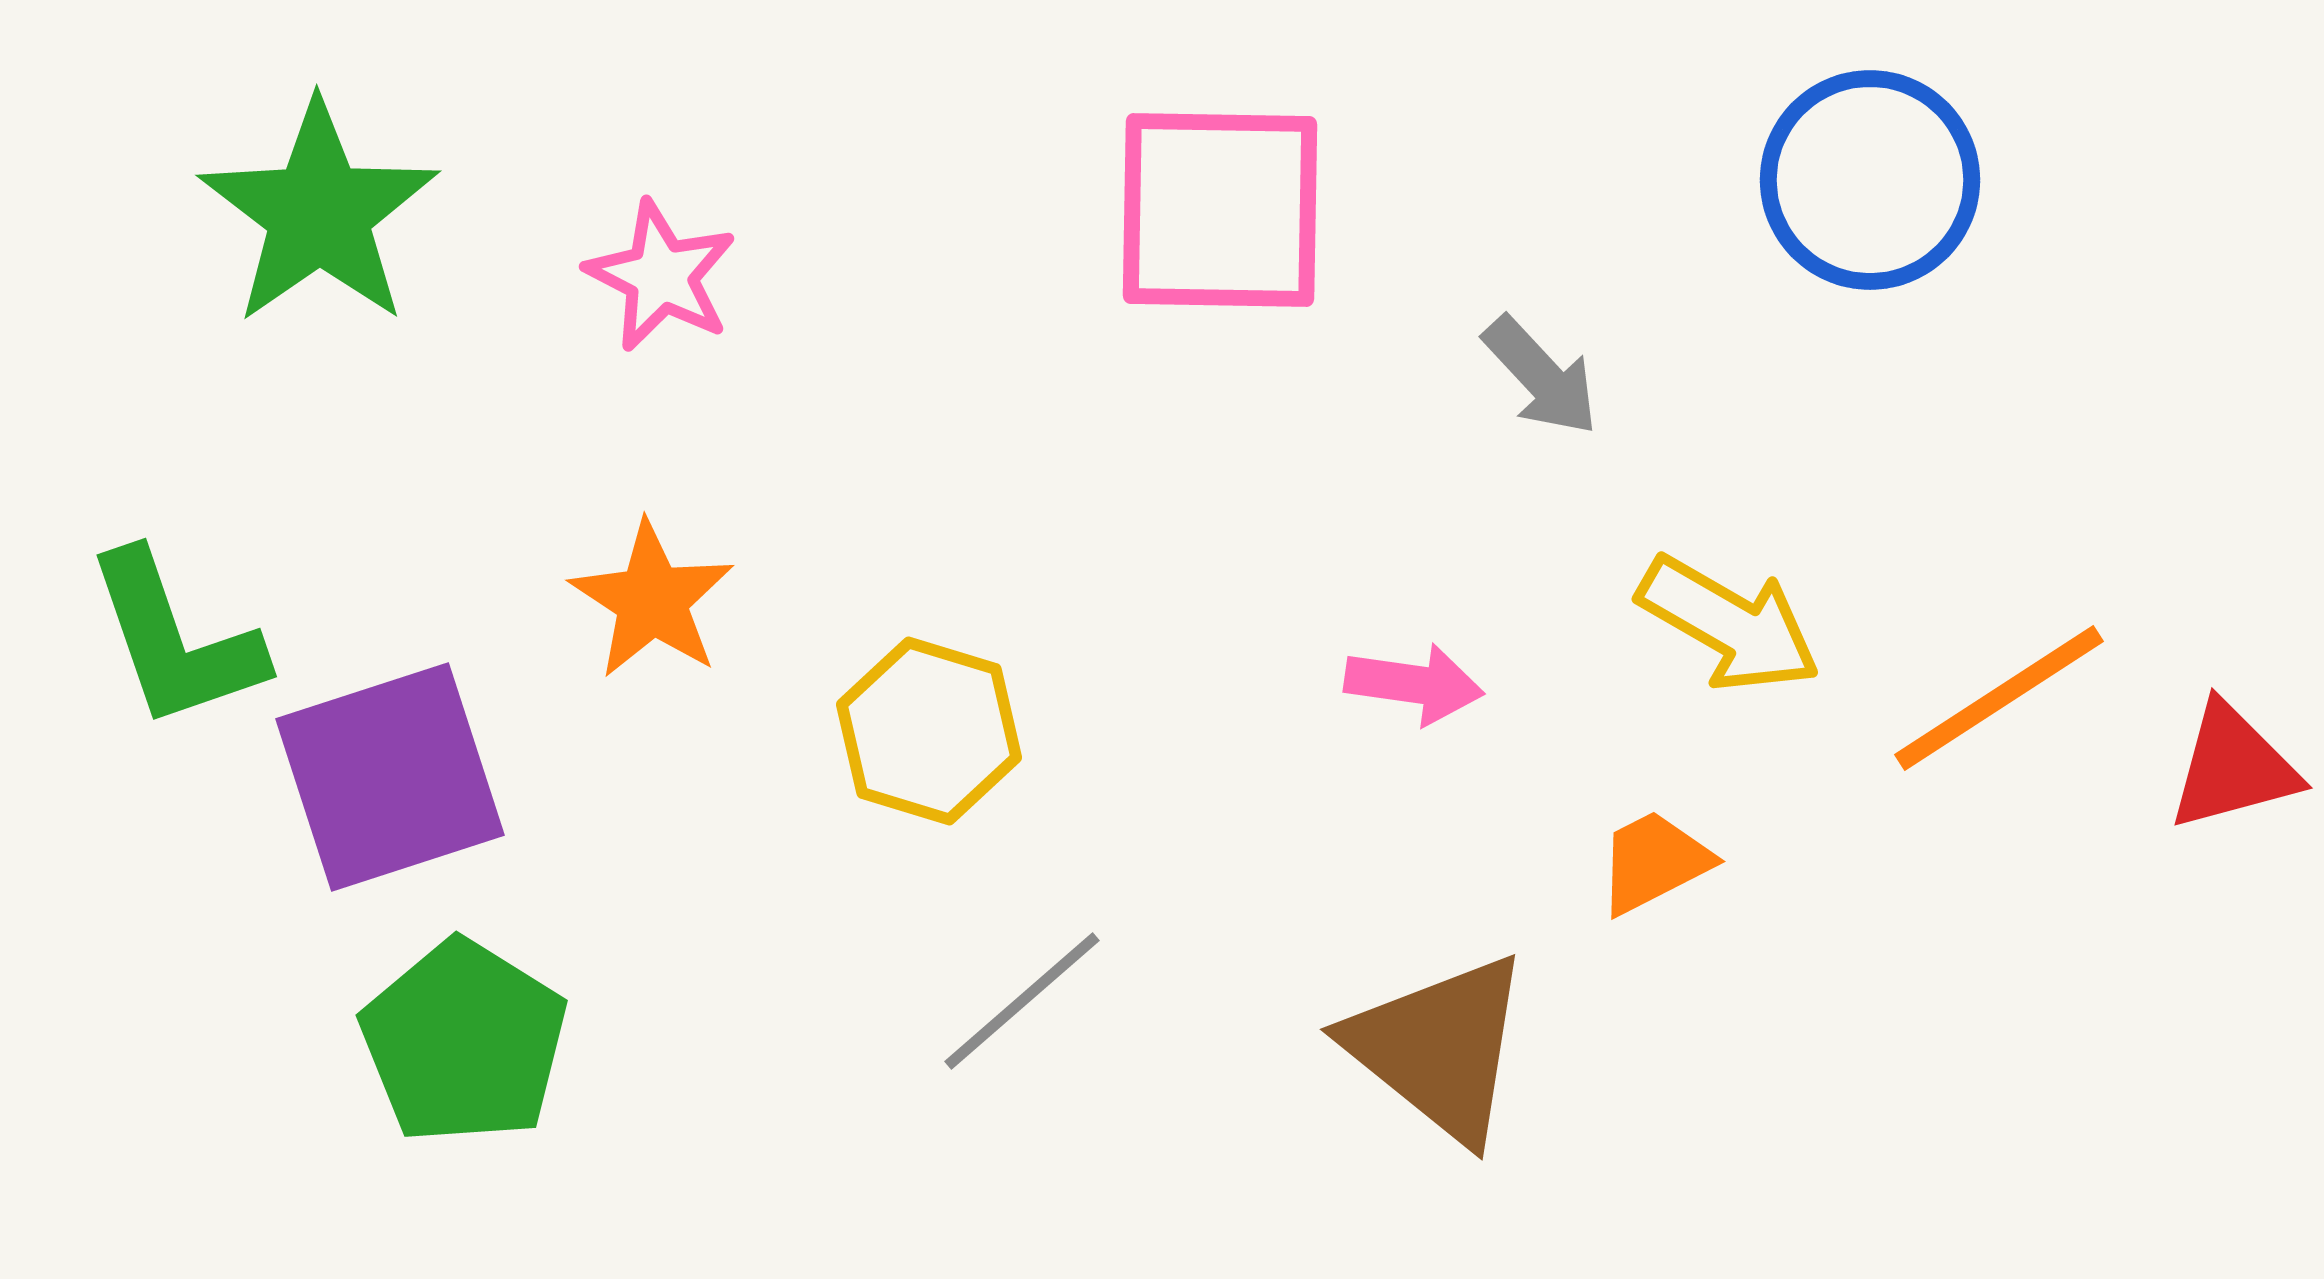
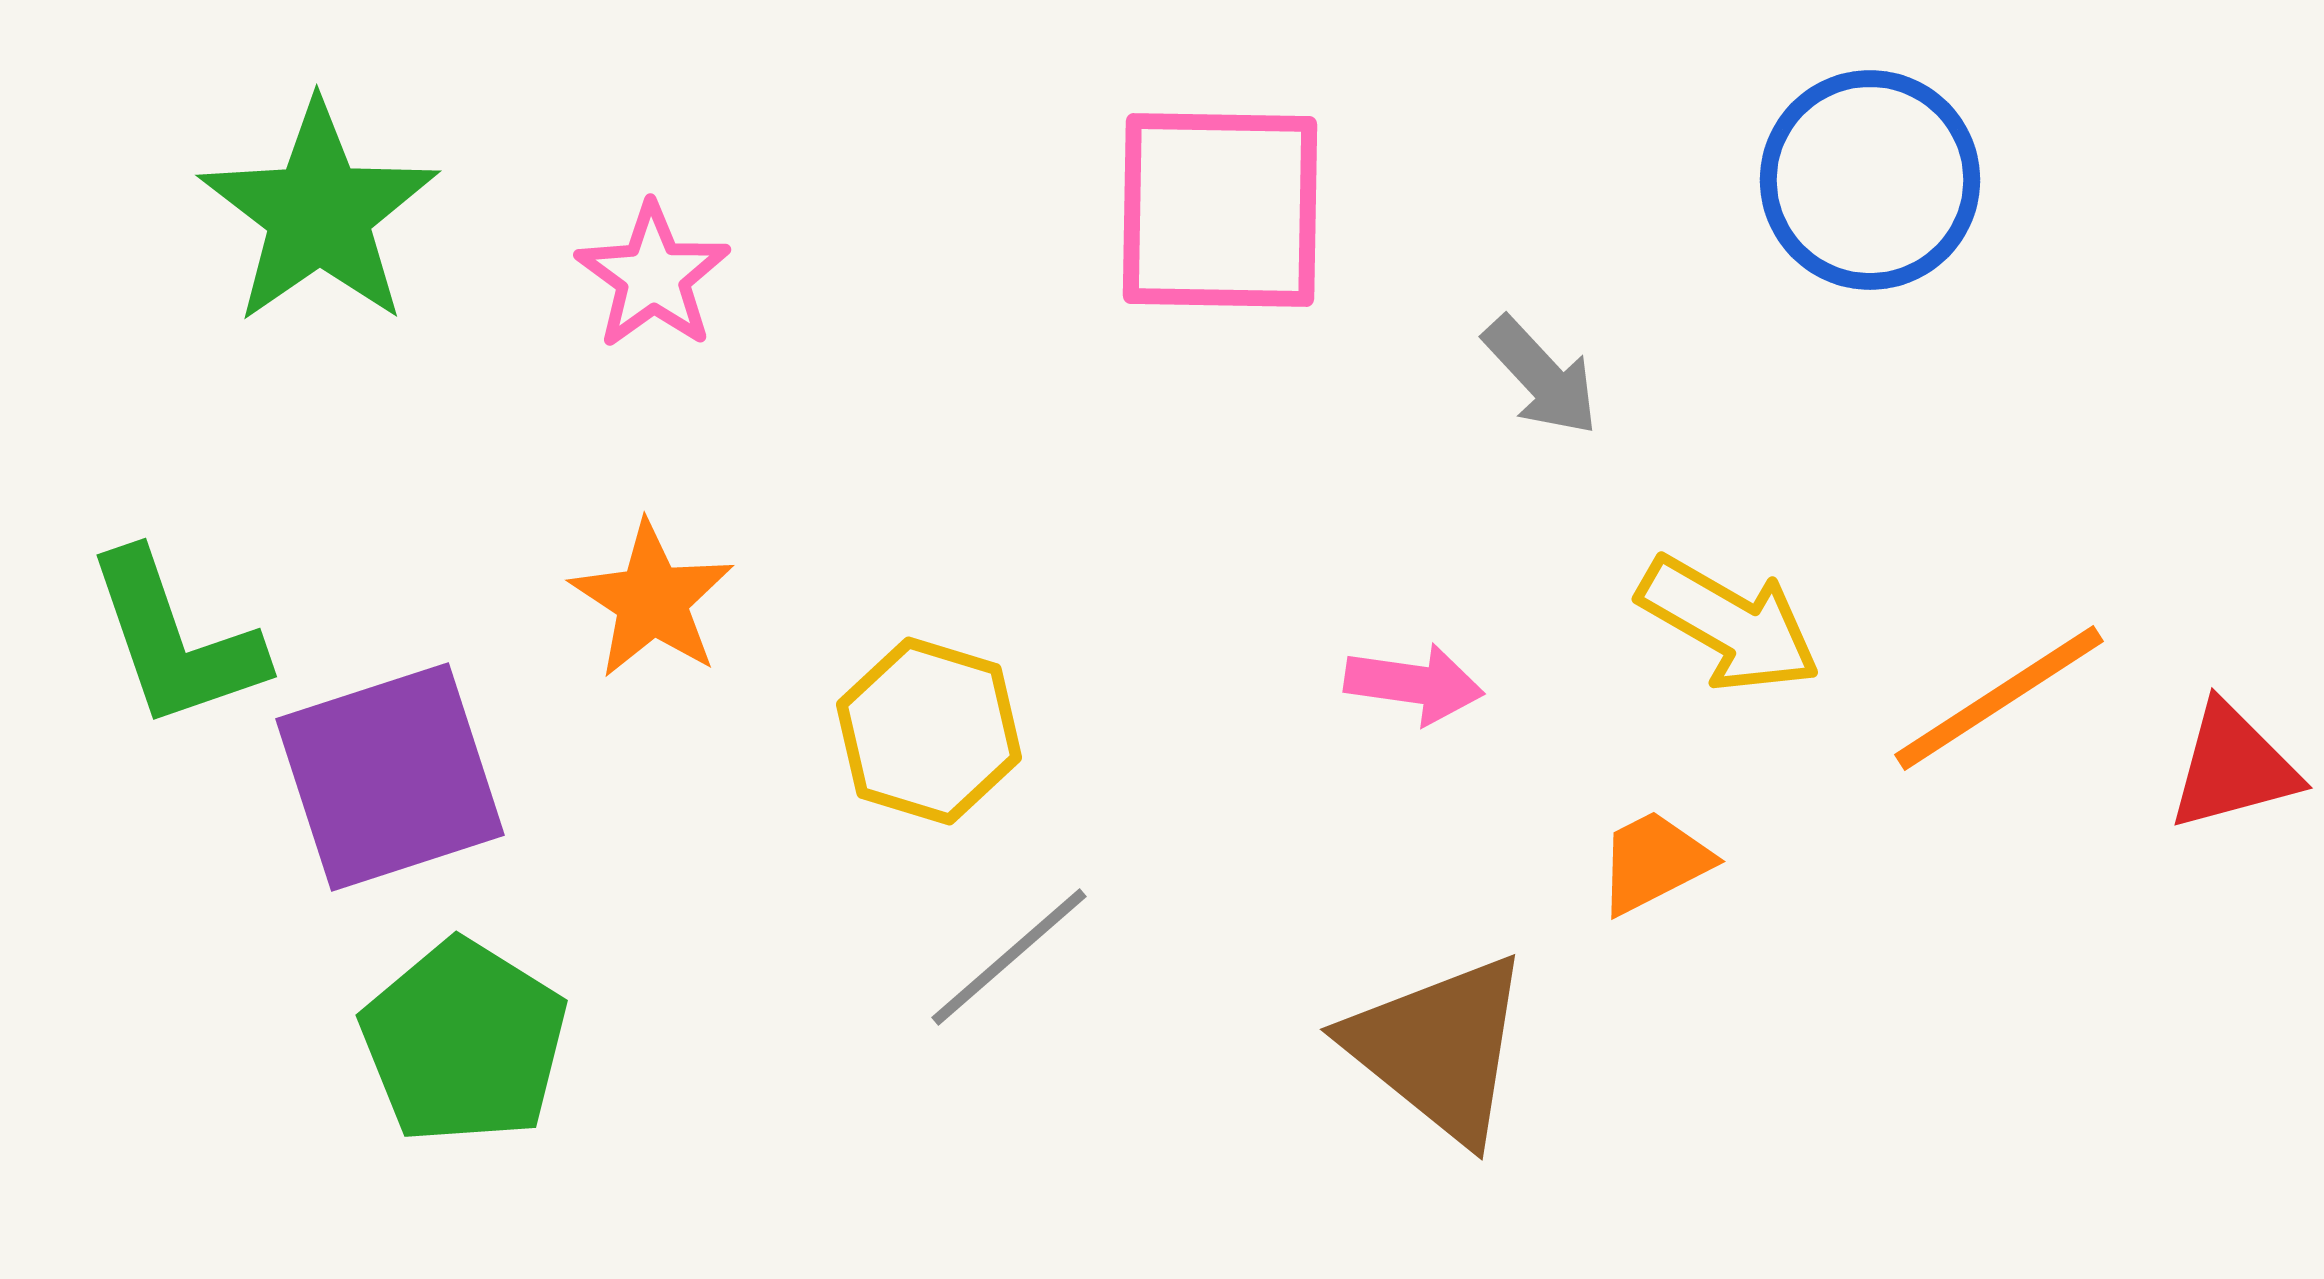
pink star: moved 8 px left; rotated 9 degrees clockwise
gray line: moved 13 px left, 44 px up
